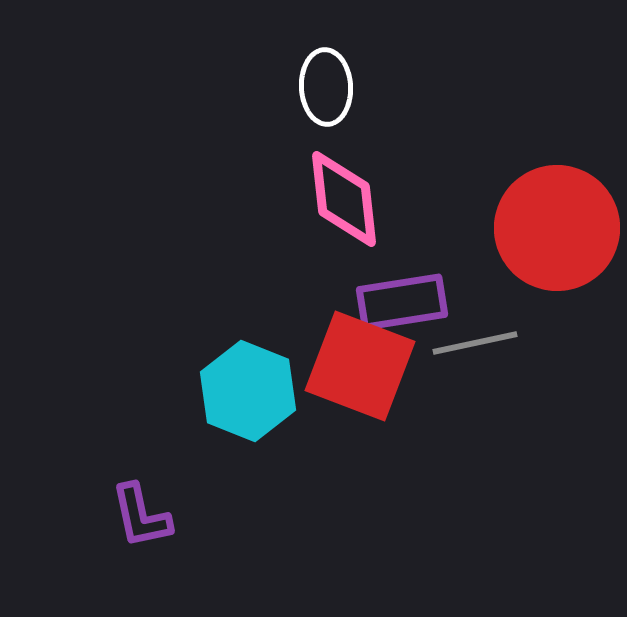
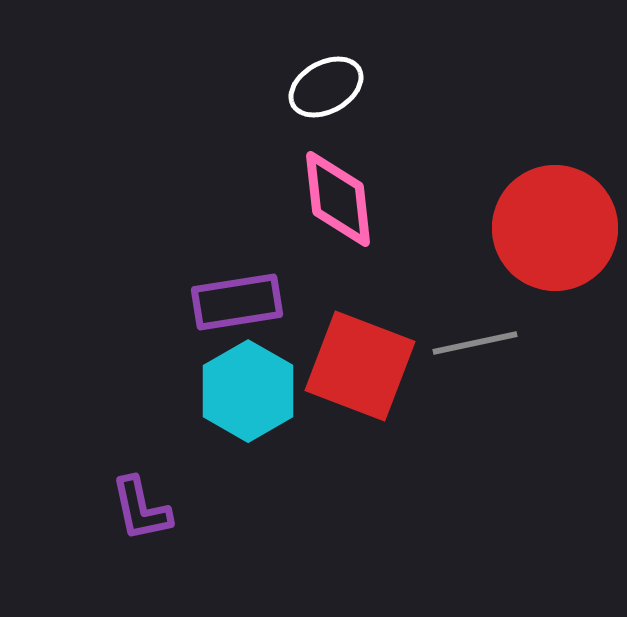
white ellipse: rotated 64 degrees clockwise
pink diamond: moved 6 px left
red circle: moved 2 px left
purple rectangle: moved 165 px left
cyan hexagon: rotated 8 degrees clockwise
purple L-shape: moved 7 px up
